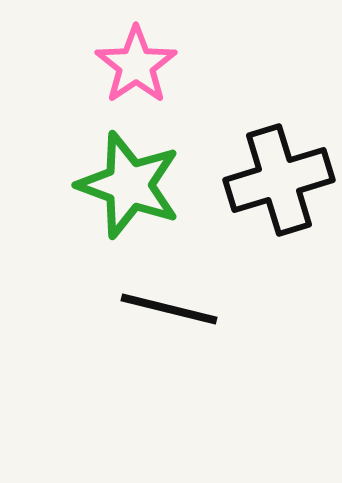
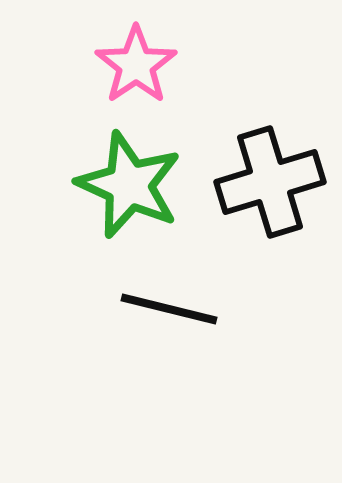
black cross: moved 9 px left, 2 px down
green star: rotated 4 degrees clockwise
